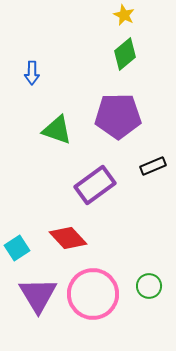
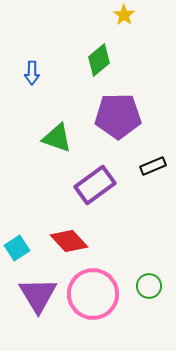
yellow star: rotated 10 degrees clockwise
green diamond: moved 26 px left, 6 px down
green triangle: moved 8 px down
red diamond: moved 1 px right, 3 px down
